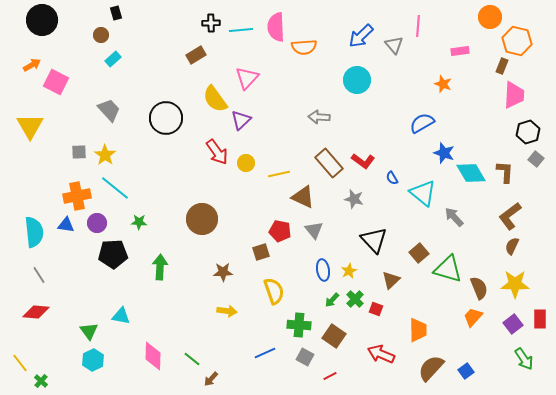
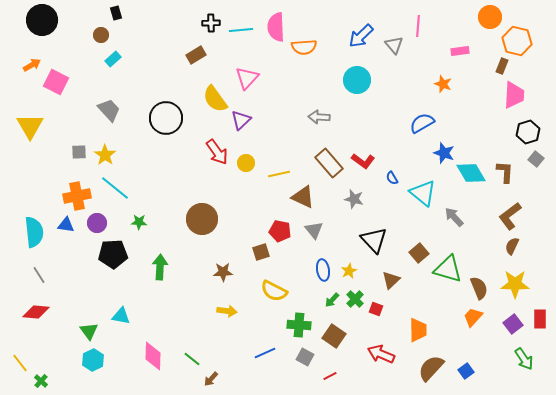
yellow semicircle at (274, 291): rotated 136 degrees clockwise
